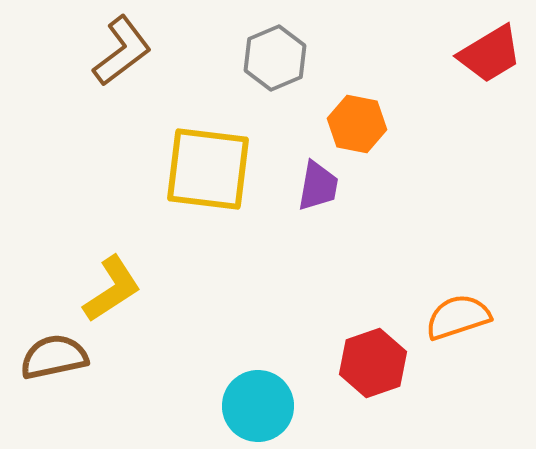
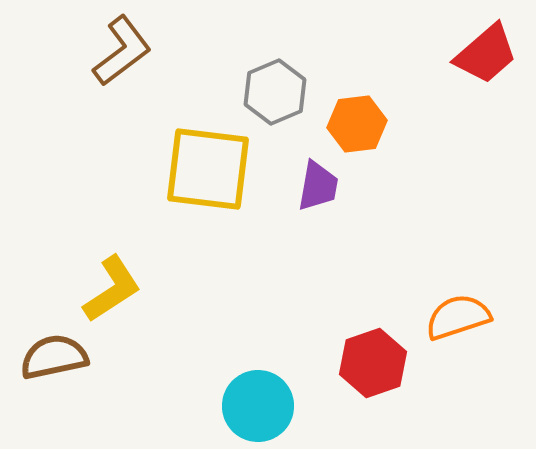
red trapezoid: moved 4 px left; rotated 10 degrees counterclockwise
gray hexagon: moved 34 px down
orange hexagon: rotated 18 degrees counterclockwise
